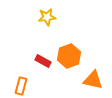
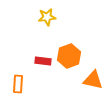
red rectangle: rotated 21 degrees counterclockwise
orange rectangle: moved 3 px left, 2 px up; rotated 12 degrees counterclockwise
